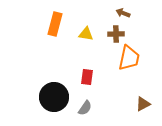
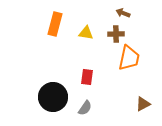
yellow triangle: moved 1 px up
black circle: moved 1 px left
